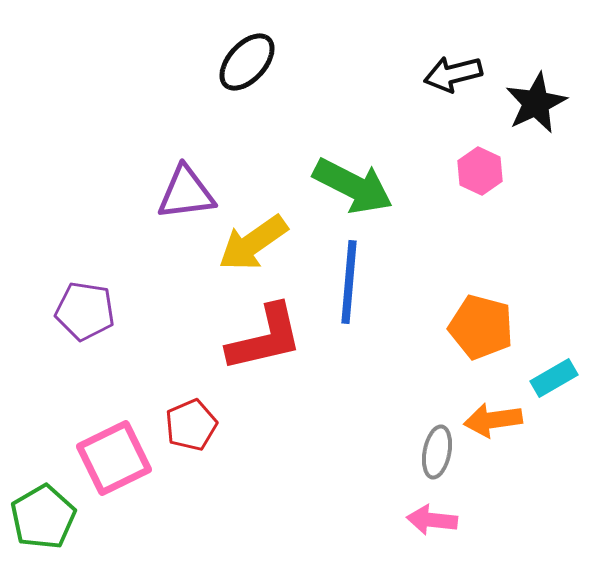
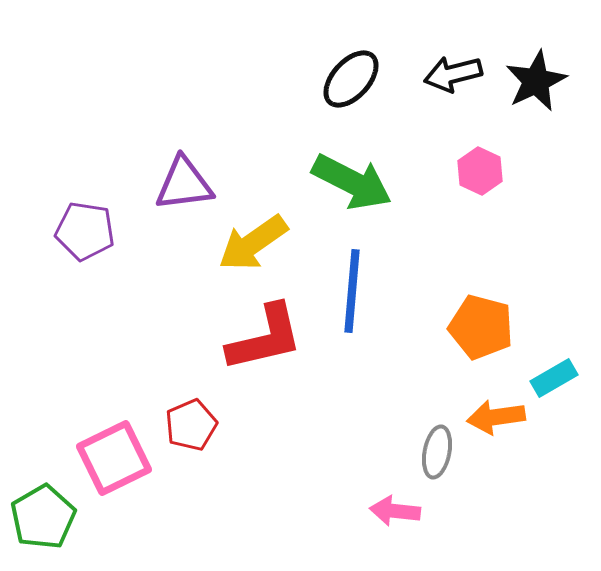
black ellipse: moved 104 px right, 17 px down
black star: moved 22 px up
green arrow: moved 1 px left, 4 px up
purple triangle: moved 2 px left, 9 px up
blue line: moved 3 px right, 9 px down
purple pentagon: moved 80 px up
orange arrow: moved 3 px right, 3 px up
pink arrow: moved 37 px left, 9 px up
